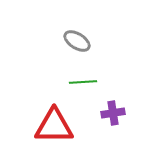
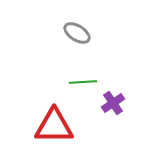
gray ellipse: moved 8 px up
purple cross: moved 10 px up; rotated 25 degrees counterclockwise
